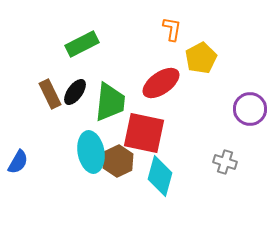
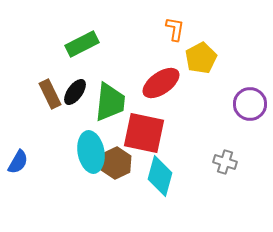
orange L-shape: moved 3 px right
purple circle: moved 5 px up
brown hexagon: moved 2 px left, 2 px down
